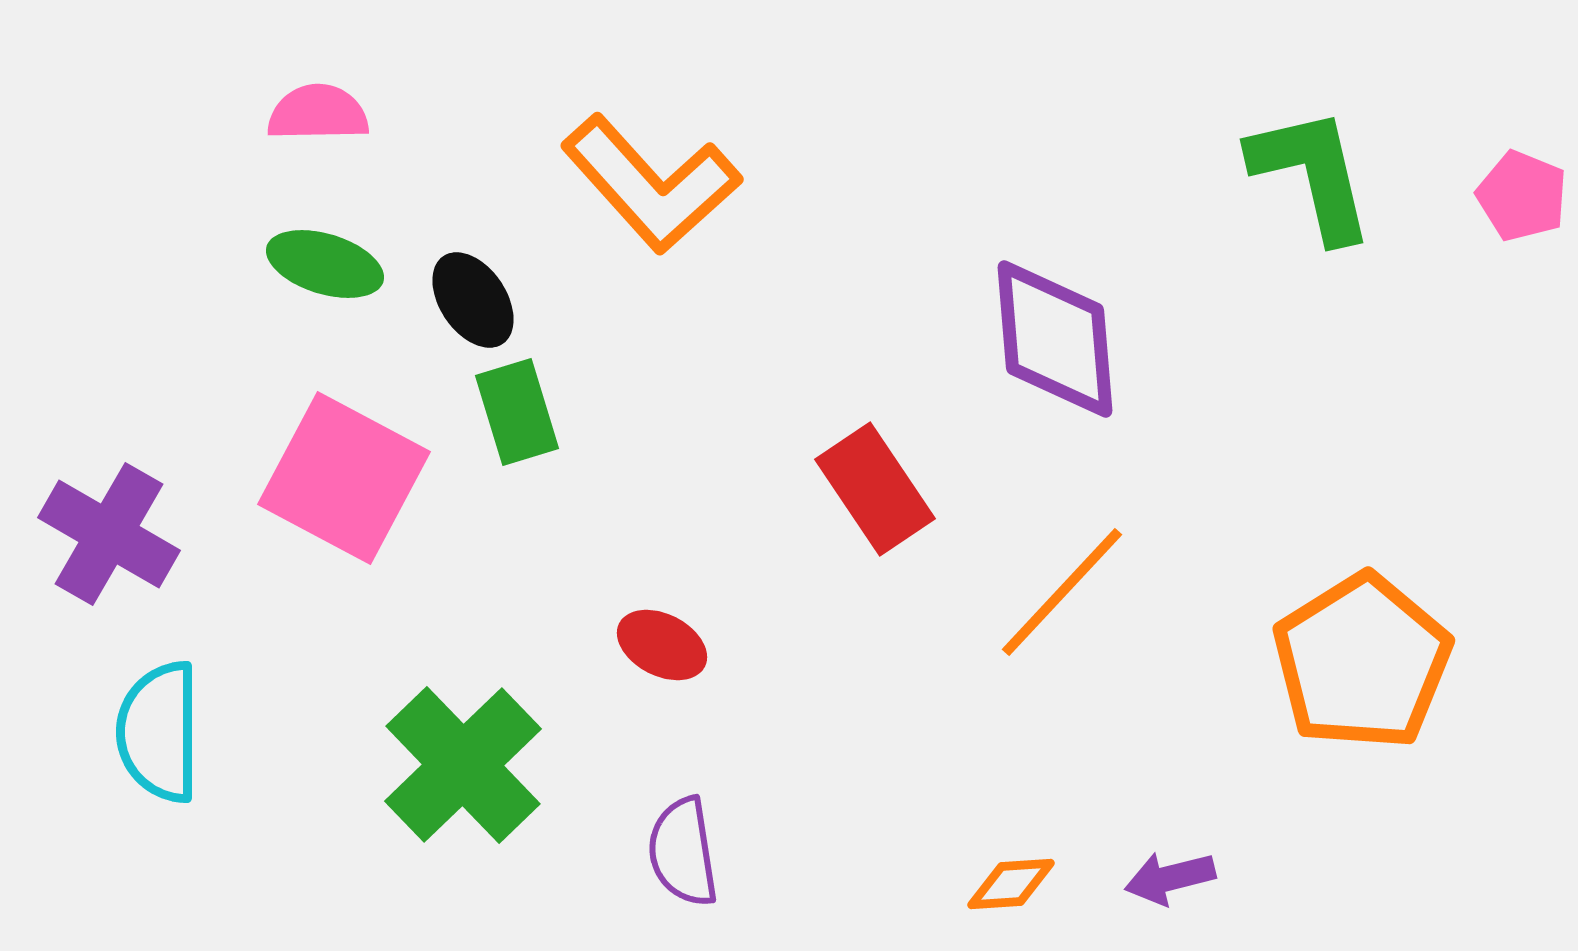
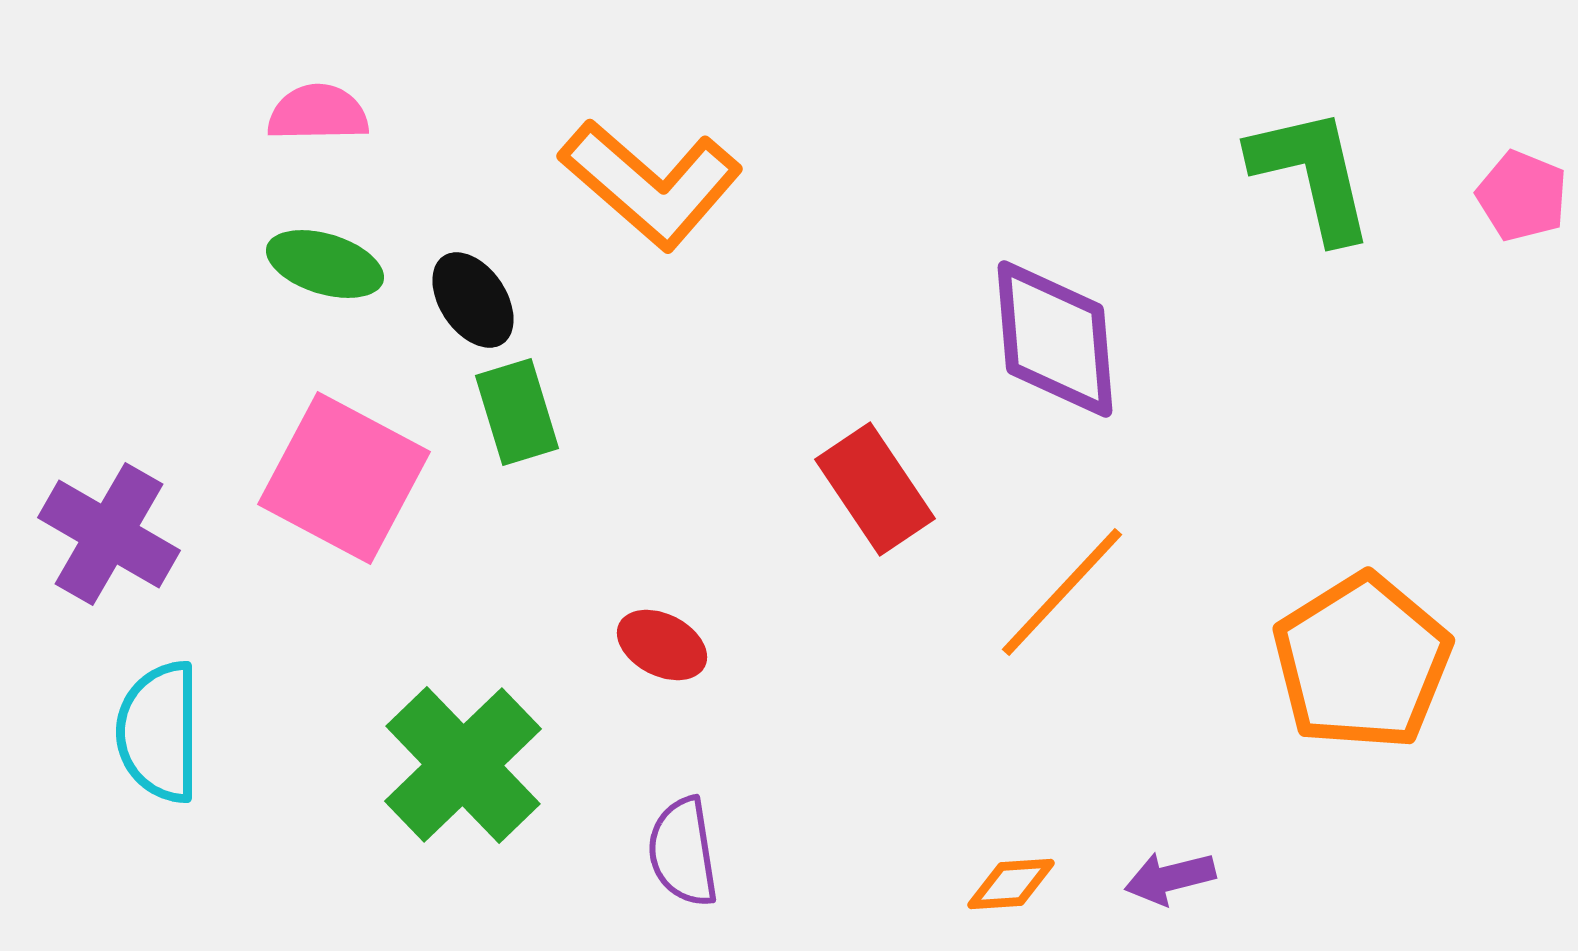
orange L-shape: rotated 7 degrees counterclockwise
